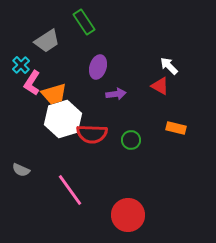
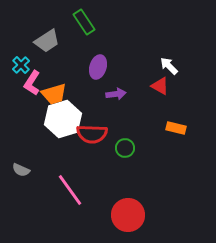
green circle: moved 6 px left, 8 px down
